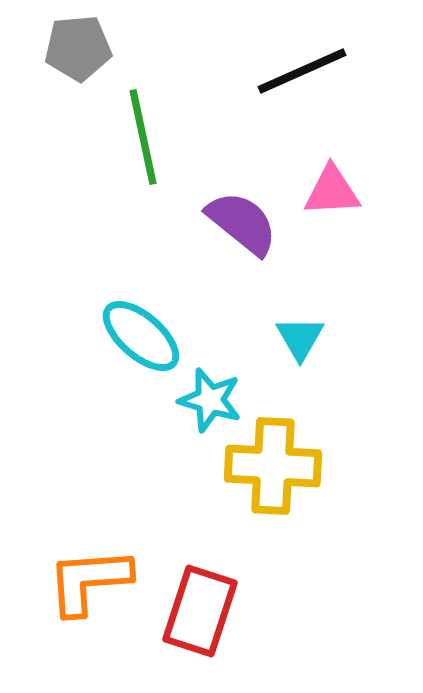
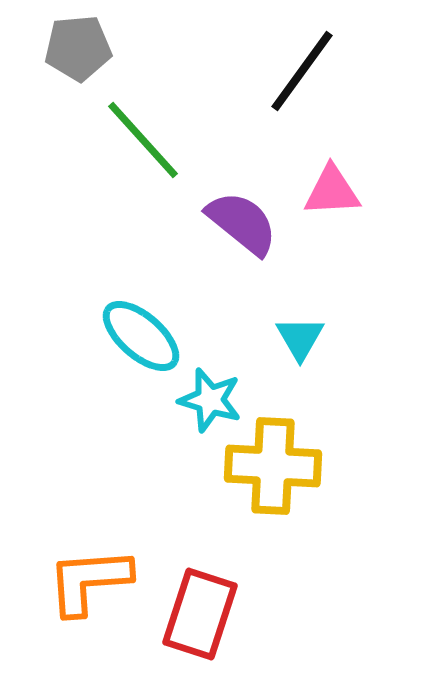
black line: rotated 30 degrees counterclockwise
green line: moved 3 px down; rotated 30 degrees counterclockwise
red rectangle: moved 3 px down
